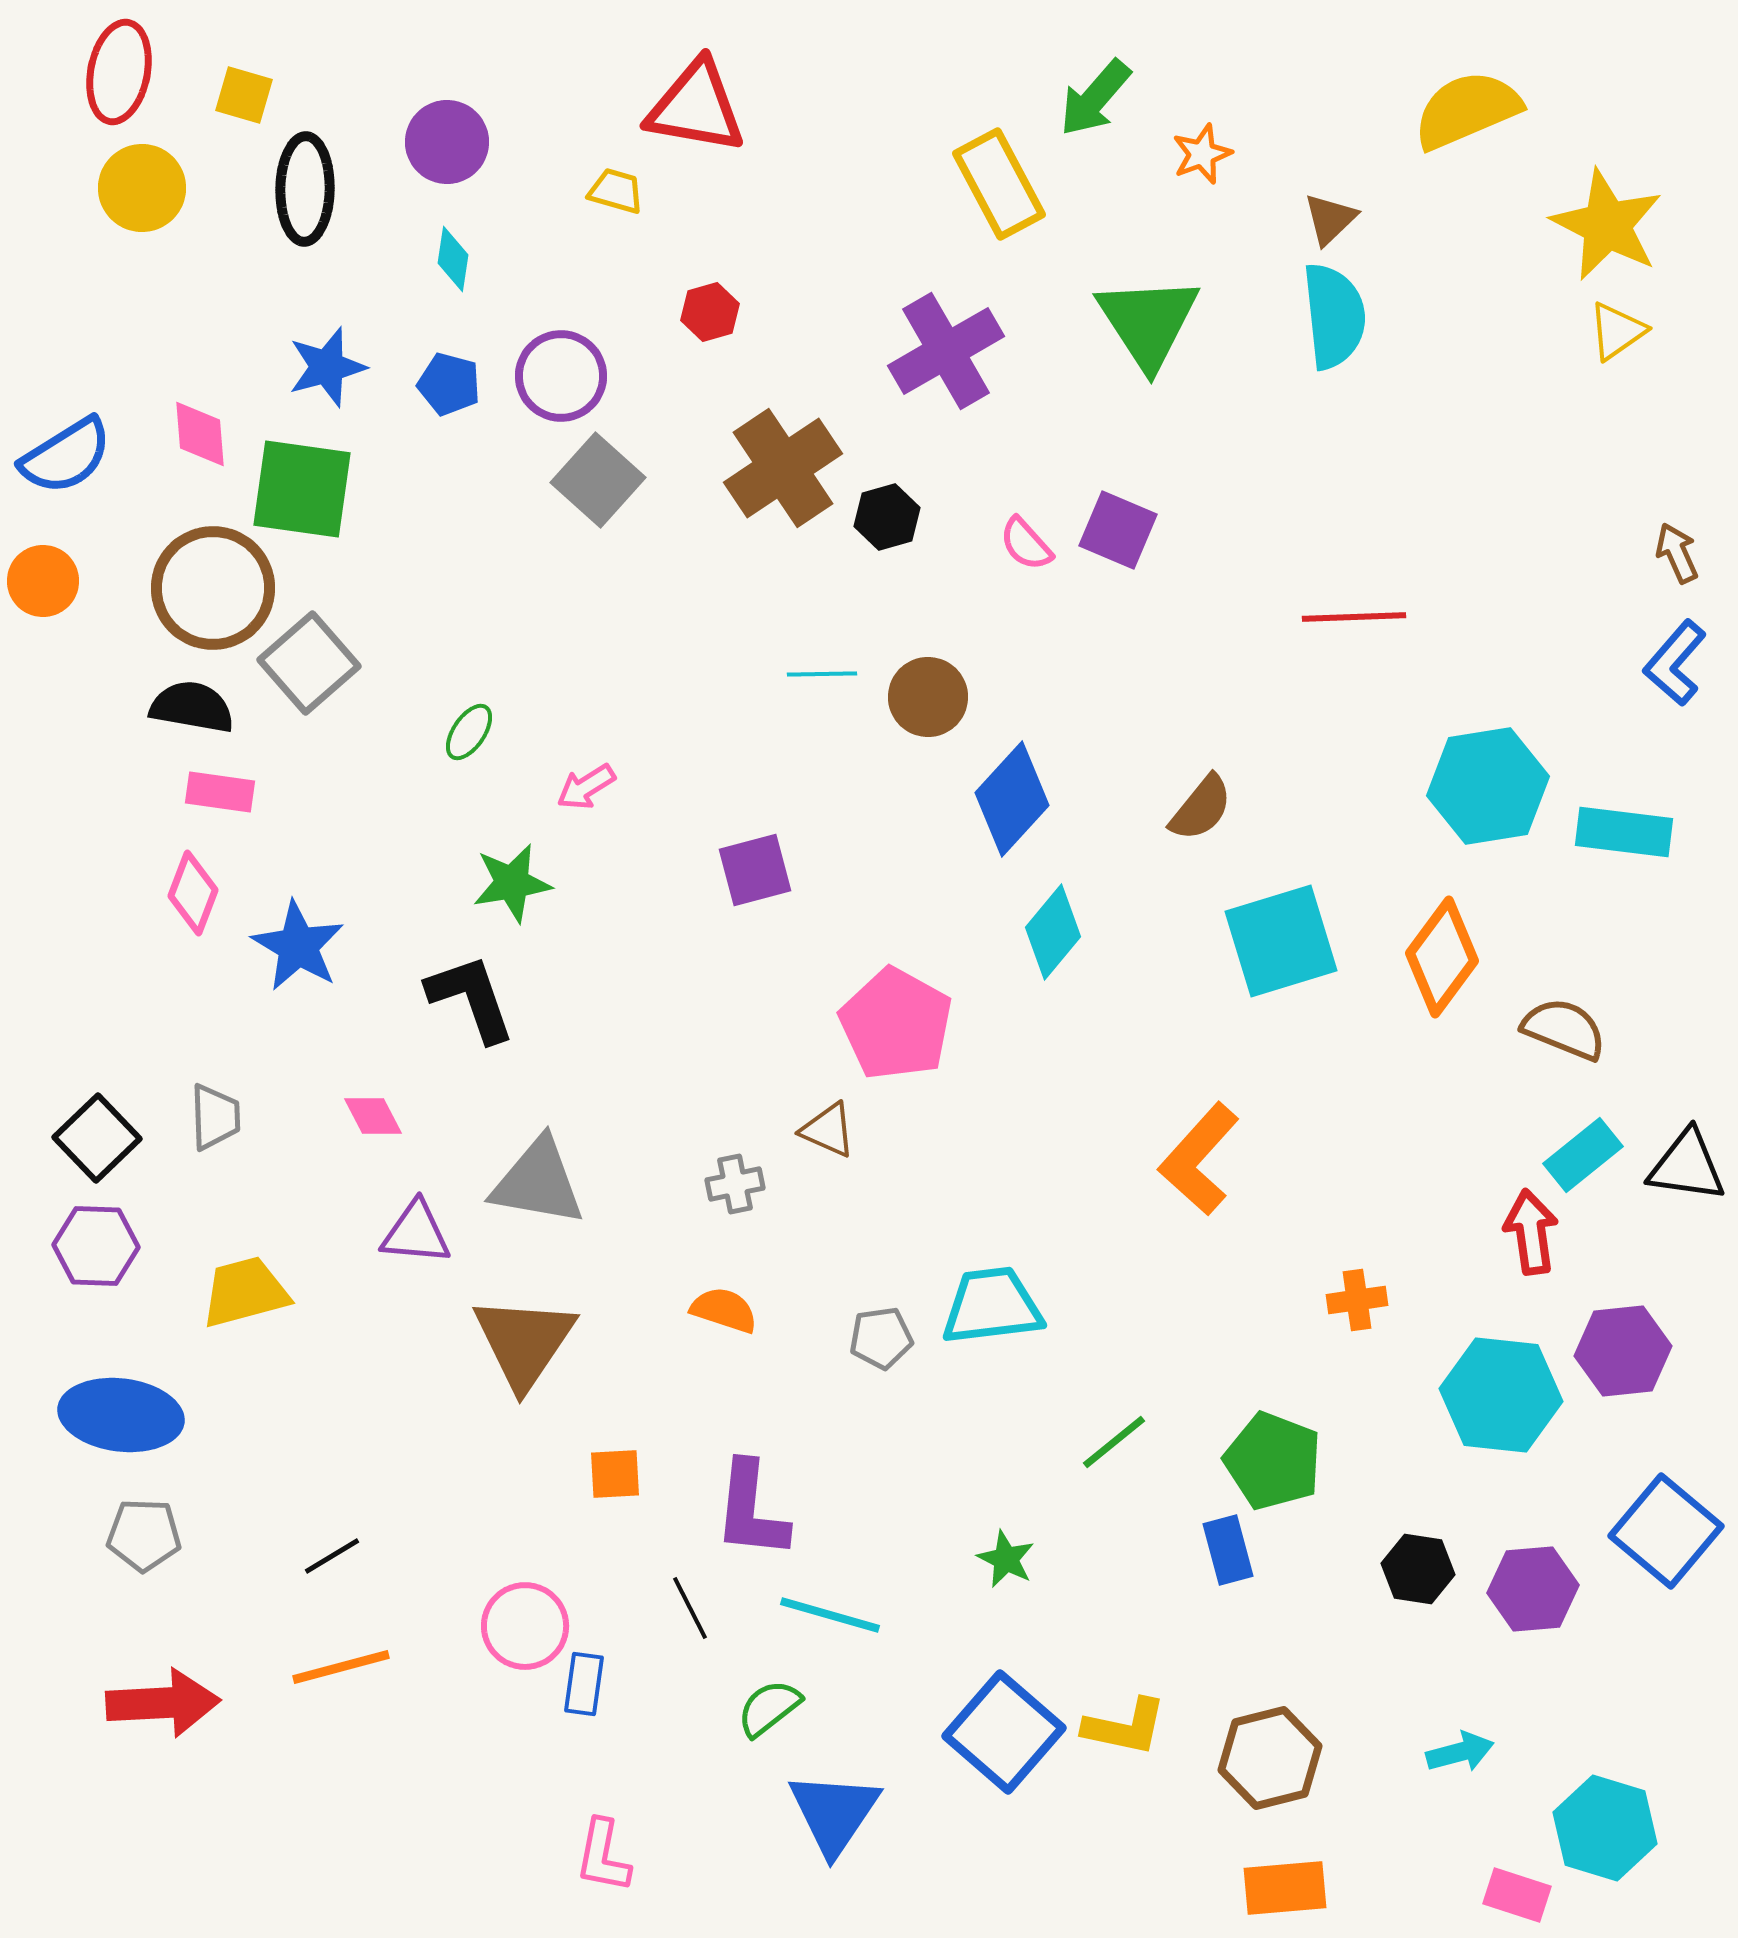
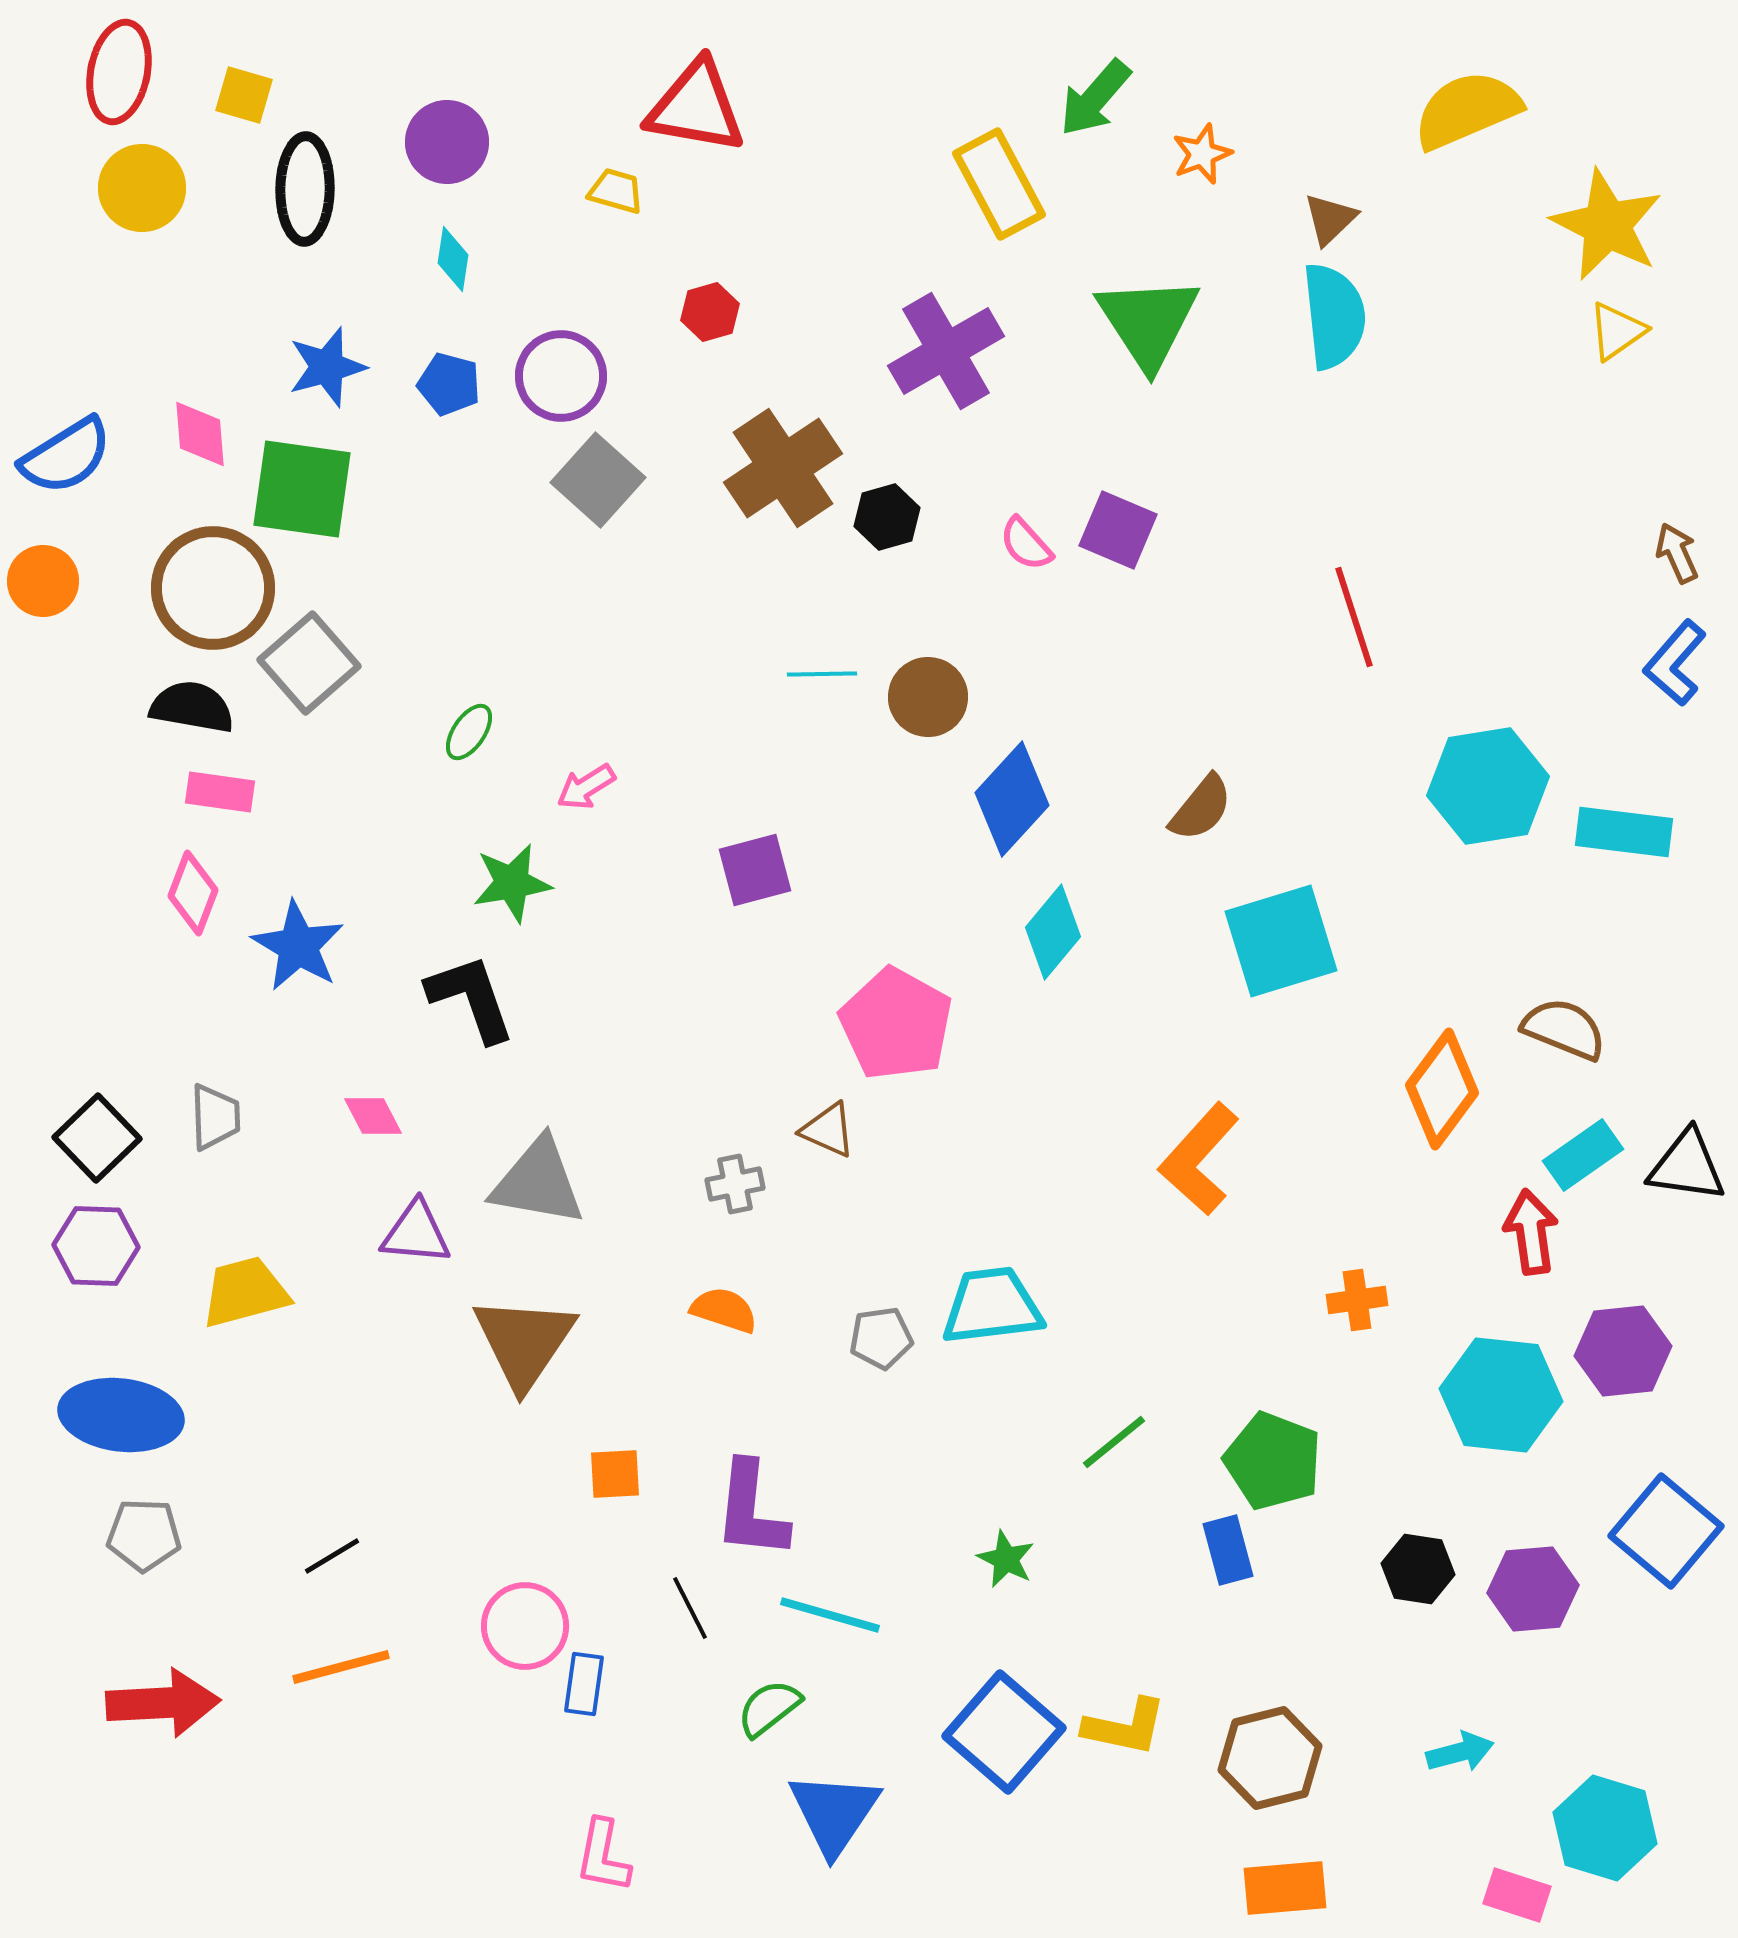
red line at (1354, 617): rotated 74 degrees clockwise
orange diamond at (1442, 957): moved 132 px down
cyan rectangle at (1583, 1155): rotated 4 degrees clockwise
